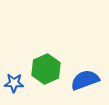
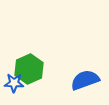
green hexagon: moved 17 px left
